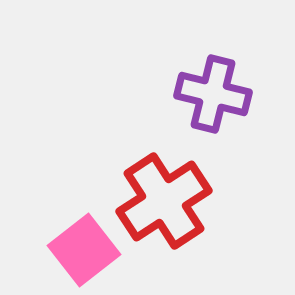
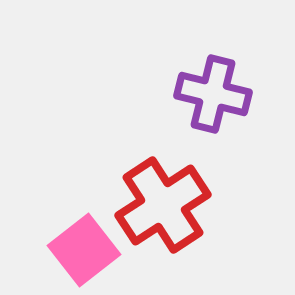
red cross: moved 1 px left, 4 px down
